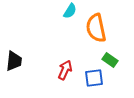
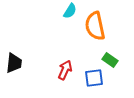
orange semicircle: moved 1 px left, 2 px up
black trapezoid: moved 2 px down
